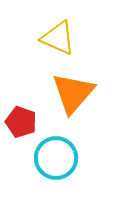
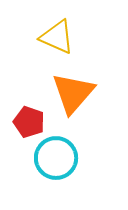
yellow triangle: moved 1 px left, 1 px up
red pentagon: moved 8 px right
